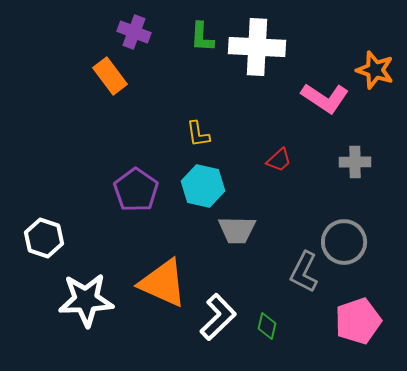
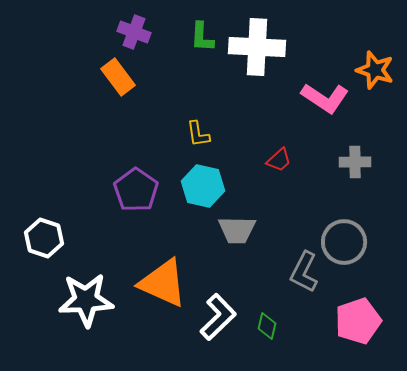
orange rectangle: moved 8 px right, 1 px down
